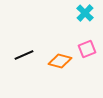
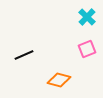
cyan cross: moved 2 px right, 4 px down
orange diamond: moved 1 px left, 19 px down
